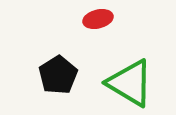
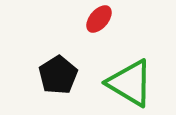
red ellipse: moved 1 px right; rotated 36 degrees counterclockwise
